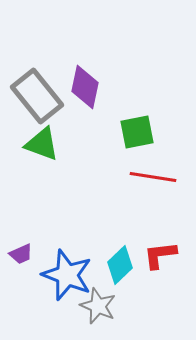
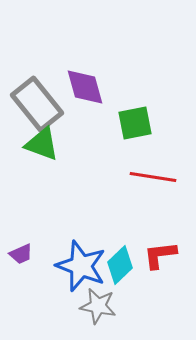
purple diamond: rotated 27 degrees counterclockwise
gray rectangle: moved 8 px down
green square: moved 2 px left, 9 px up
blue star: moved 14 px right, 9 px up
gray star: rotated 12 degrees counterclockwise
